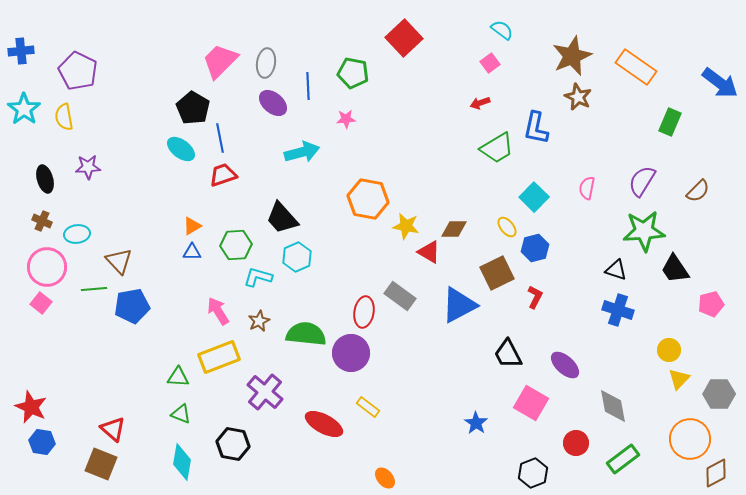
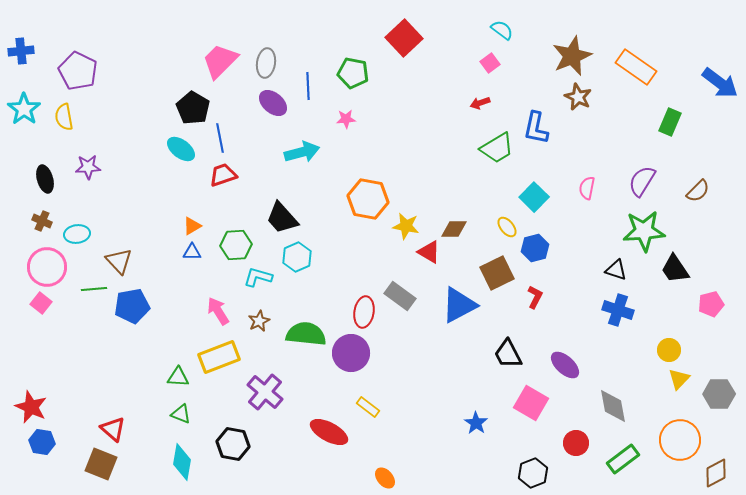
red ellipse at (324, 424): moved 5 px right, 8 px down
orange circle at (690, 439): moved 10 px left, 1 px down
